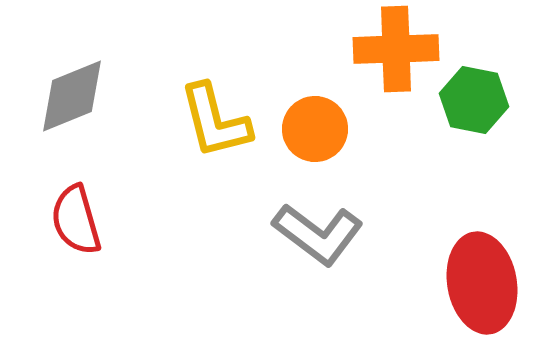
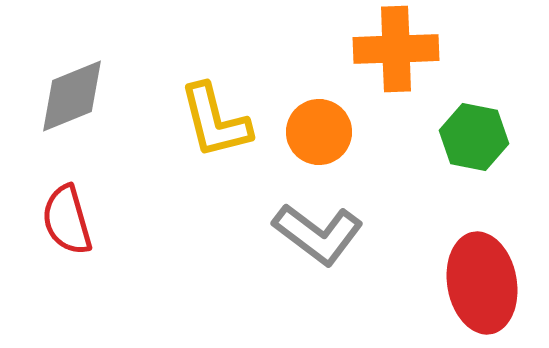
green hexagon: moved 37 px down
orange circle: moved 4 px right, 3 px down
red semicircle: moved 9 px left
